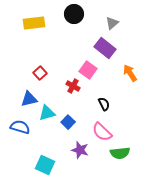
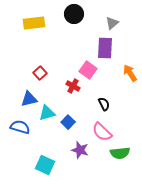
purple rectangle: rotated 55 degrees clockwise
